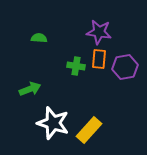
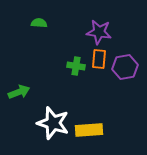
green semicircle: moved 15 px up
green arrow: moved 11 px left, 3 px down
yellow rectangle: rotated 44 degrees clockwise
